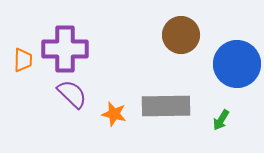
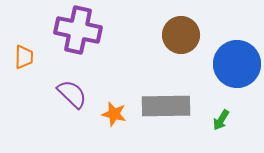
purple cross: moved 13 px right, 19 px up; rotated 12 degrees clockwise
orange trapezoid: moved 1 px right, 3 px up
